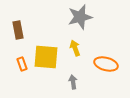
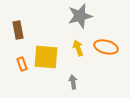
gray star: moved 1 px up
yellow arrow: moved 3 px right
orange ellipse: moved 17 px up
